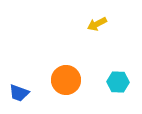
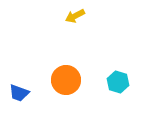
yellow arrow: moved 22 px left, 8 px up
cyan hexagon: rotated 15 degrees clockwise
